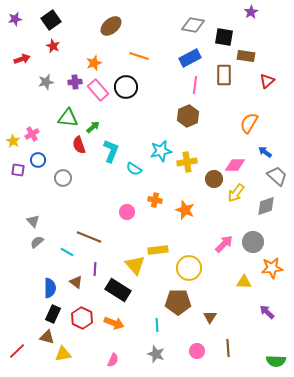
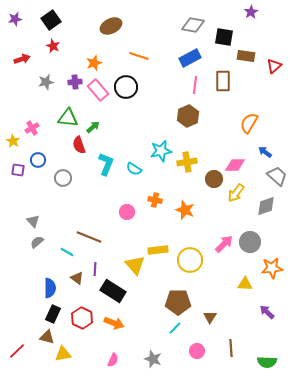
brown ellipse at (111, 26): rotated 15 degrees clockwise
brown rectangle at (224, 75): moved 1 px left, 6 px down
red triangle at (267, 81): moved 7 px right, 15 px up
pink cross at (32, 134): moved 6 px up
cyan L-shape at (111, 151): moved 5 px left, 13 px down
gray circle at (253, 242): moved 3 px left
yellow circle at (189, 268): moved 1 px right, 8 px up
brown triangle at (76, 282): moved 1 px right, 4 px up
yellow triangle at (244, 282): moved 1 px right, 2 px down
black rectangle at (118, 290): moved 5 px left, 1 px down
cyan line at (157, 325): moved 18 px right, 3 px down; rotated 48 degrees clockwise
brown line at (228, 348): moved 3 px right
gray star at (156, 354): moved 3 px left, 5 px down
green semicircle at (276, 361): moved 9 px left, 1 px down
